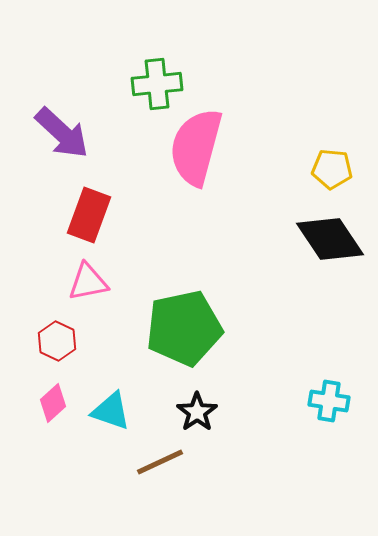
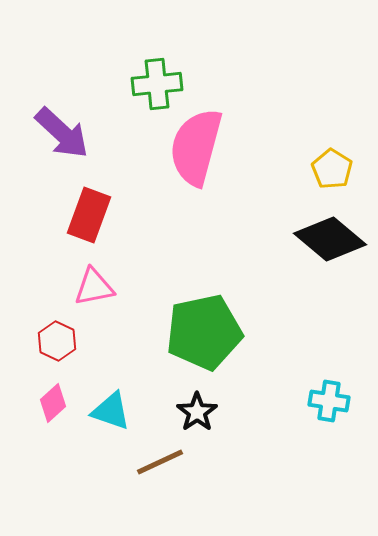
yellow pentagon: rotated 27 degrees clockwise
black diamond: rotated 16 degrees counterclockwise
pink triangle: moved 6 px right, 5 px down
green pentagon: moved 20 px right, 4 px down
